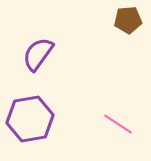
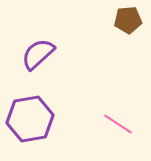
purple semicircle: rotated 12 degrees clockwise
